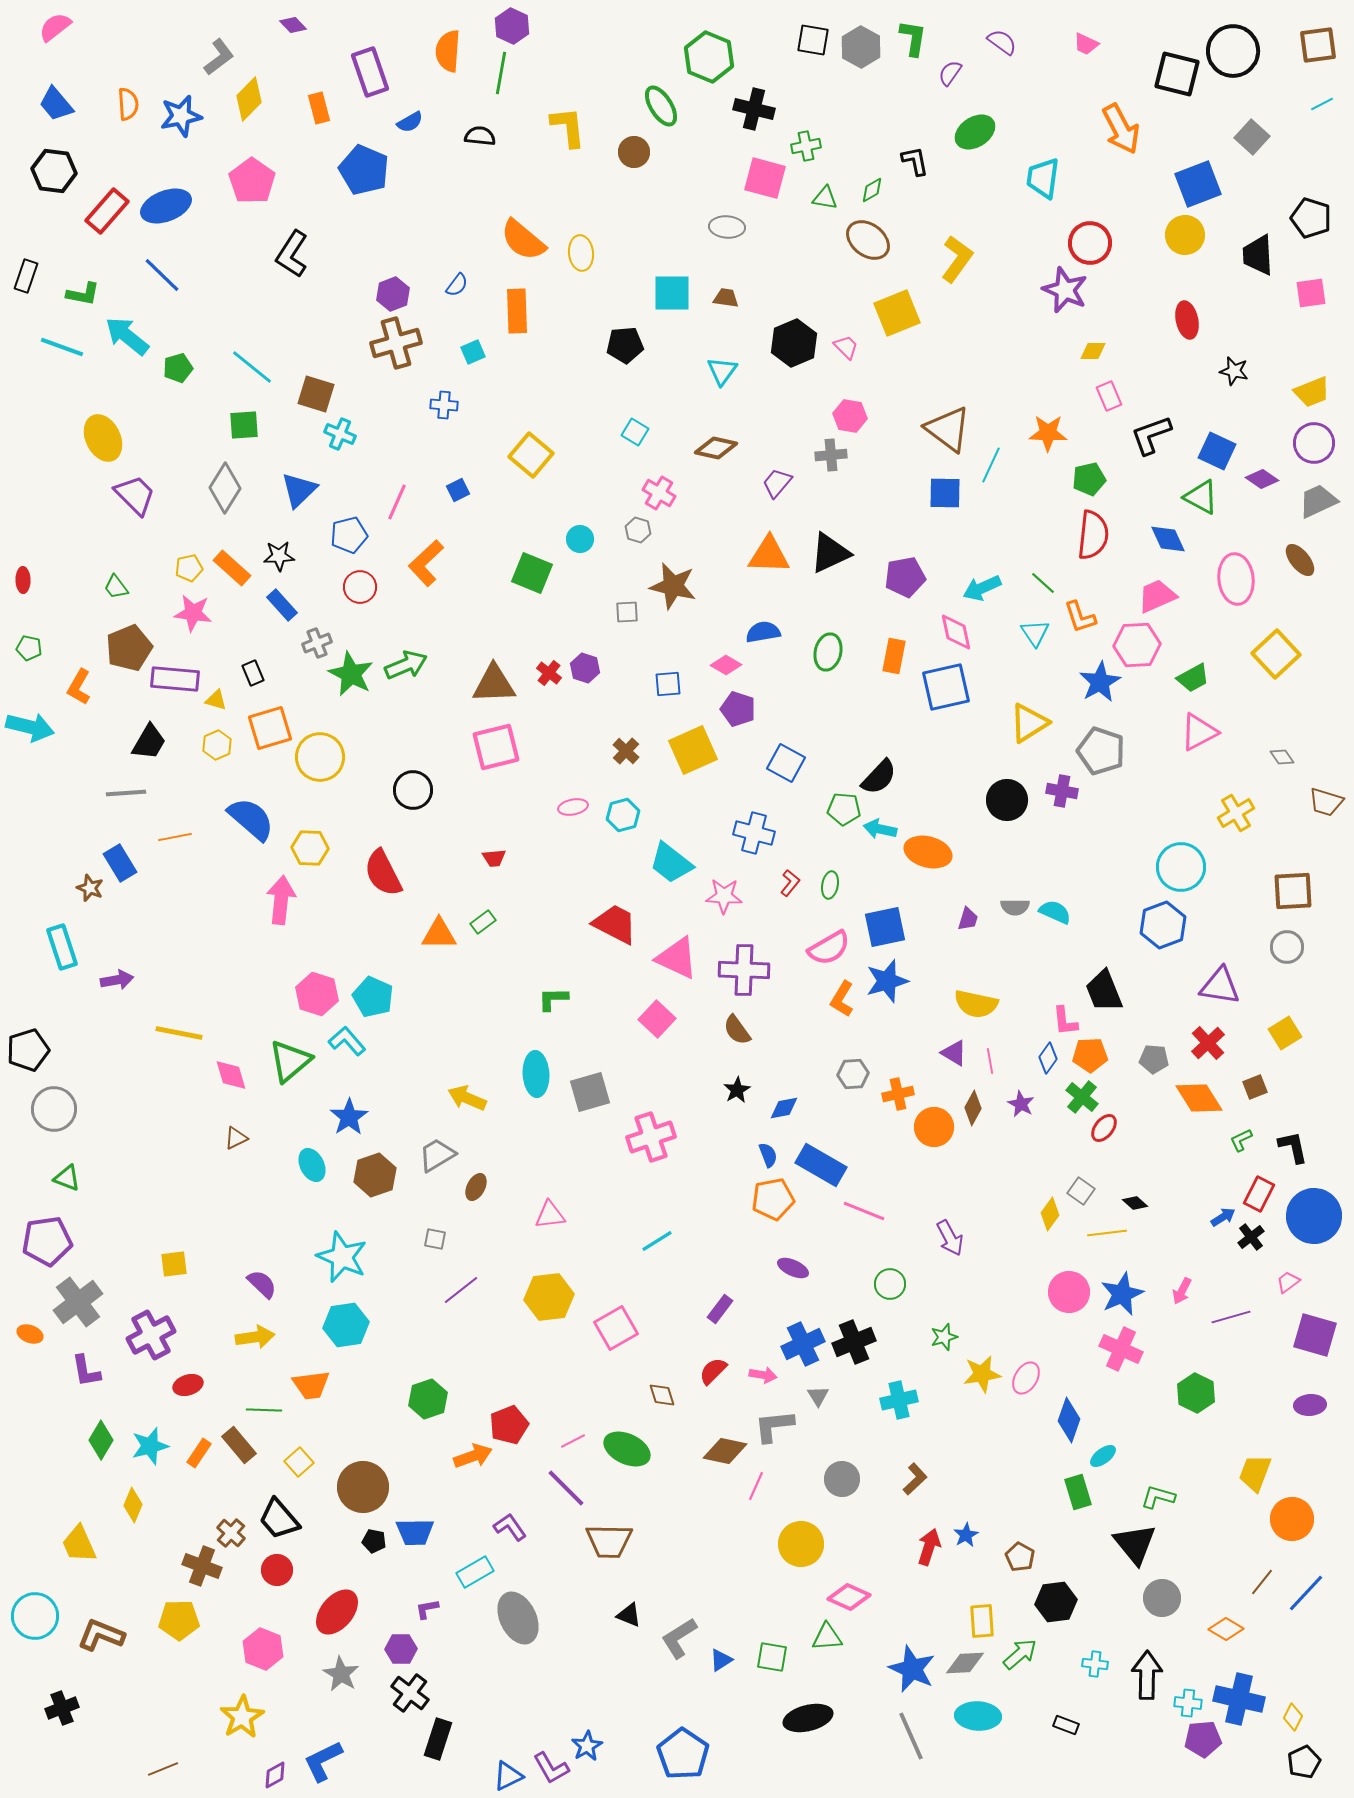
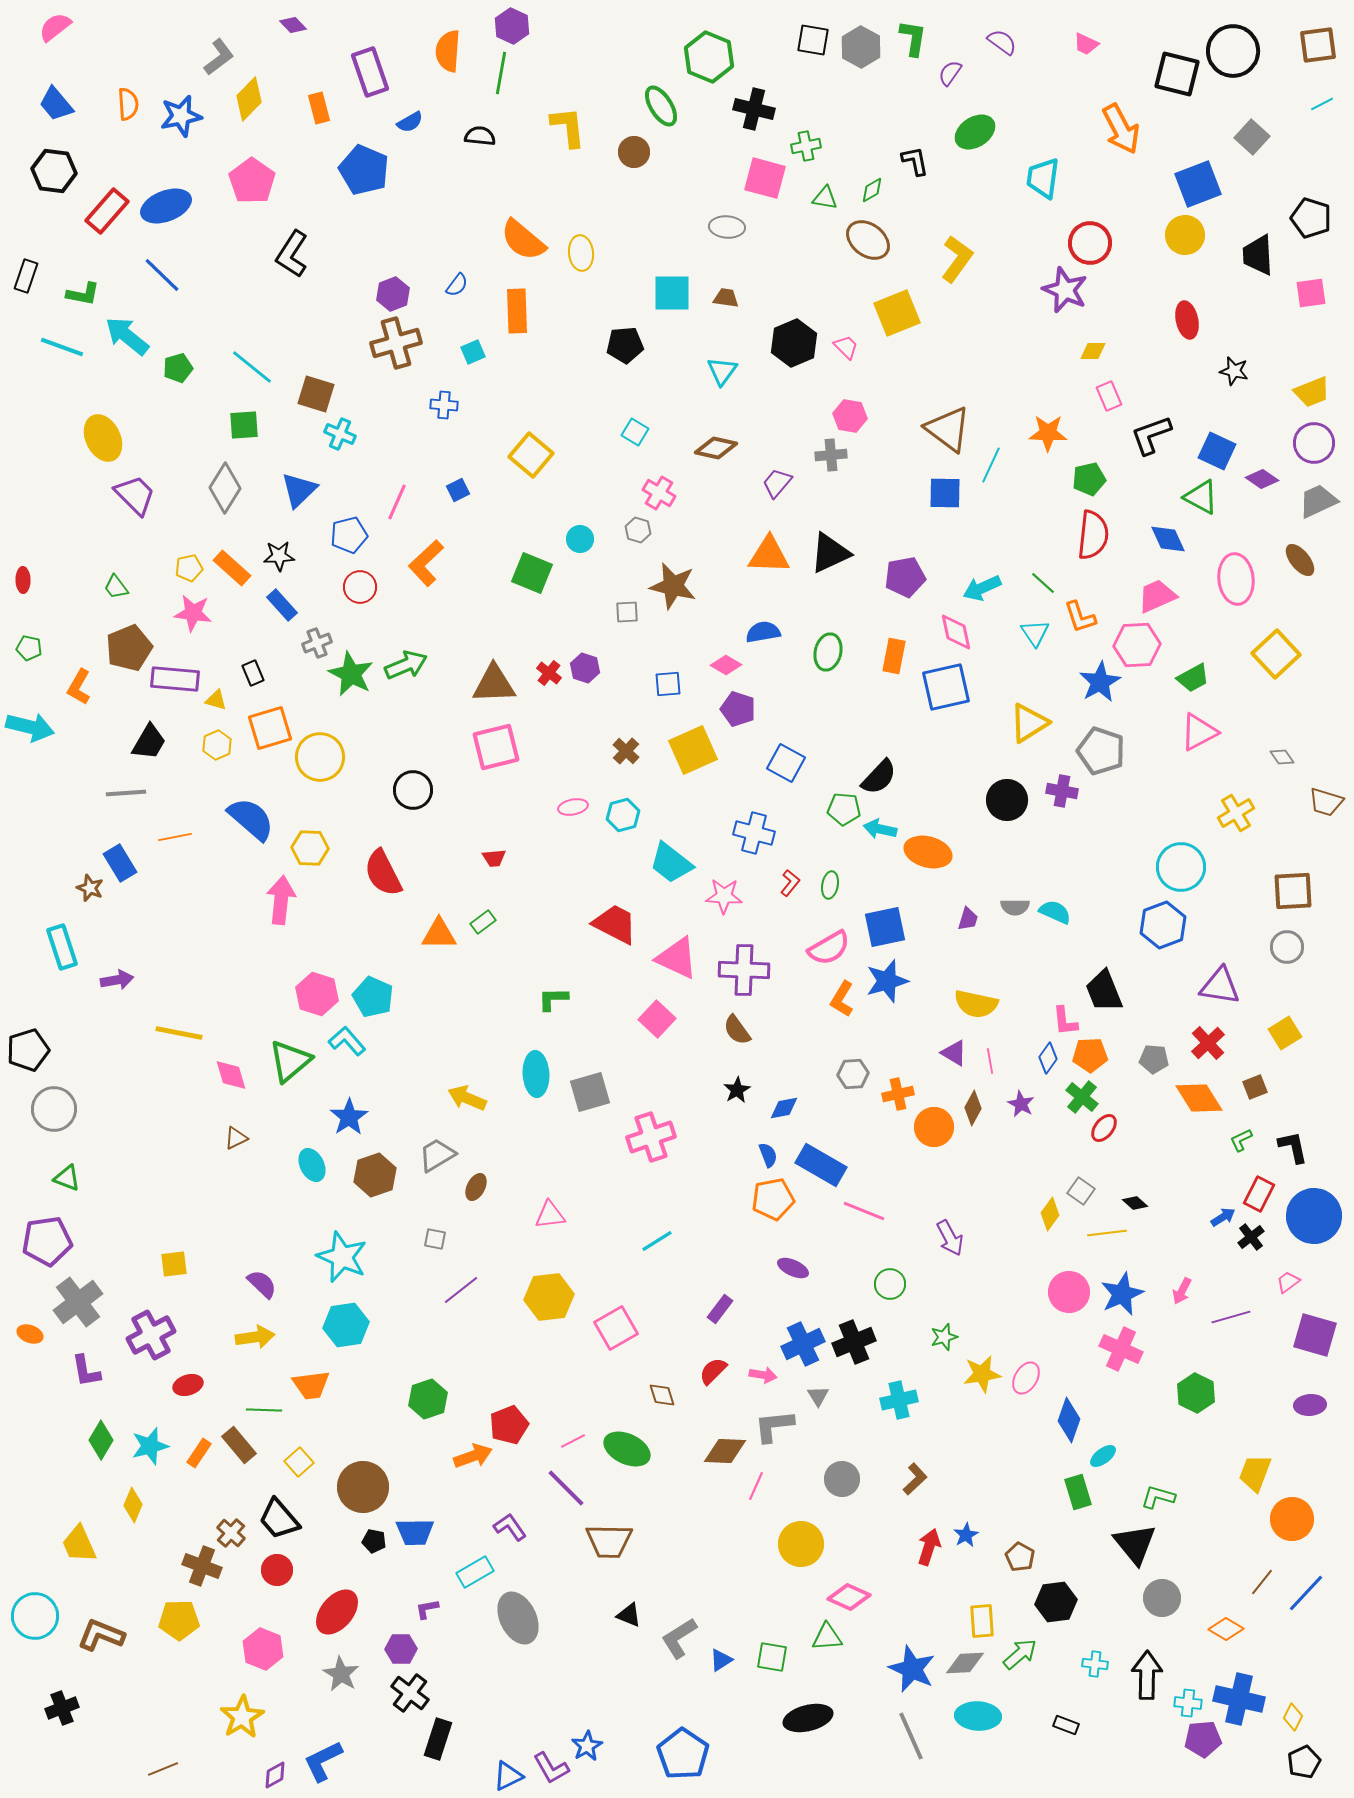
brown diamond at (725, 1451): rotated 9 degrees counterclockwise
